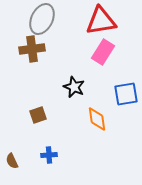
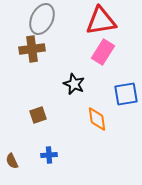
black star: moved 3 px up
